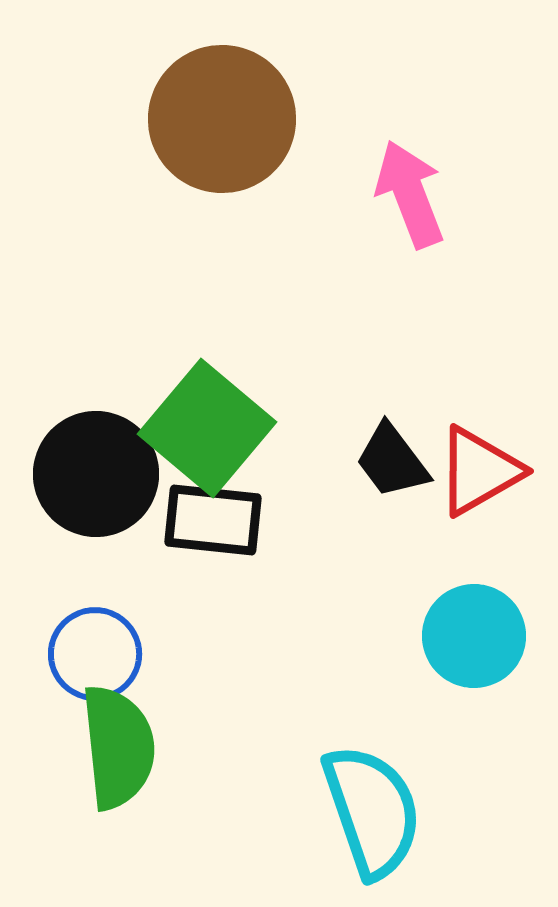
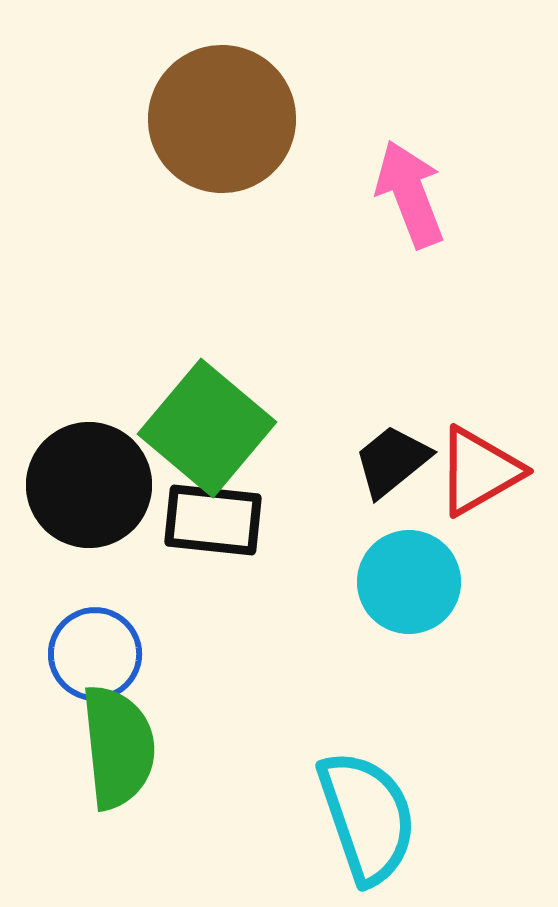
black trapezoid: rotated 88 degrees clockwise
black circle: moved 7 px left, 11 px down
cyan circle: moved 65 px left, 54 px up
cyan semicircle: moved 5 px left, 6 px down
